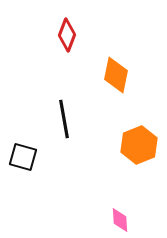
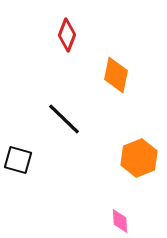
black line: rotated 36 degrees counterclockwise
orange hexagon: moved 13 px down
black square: moved 5 px left, 3 px down
pink diamond: moved 1 px down
